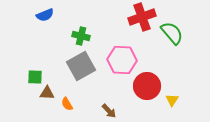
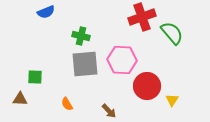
blue semicircle: moved 1 px right, 3 px up
gray square: moved 4 px right, 2 px up; rotated 24 degrees clockwise
brown triangle: moved 27 px left, 6 px down
